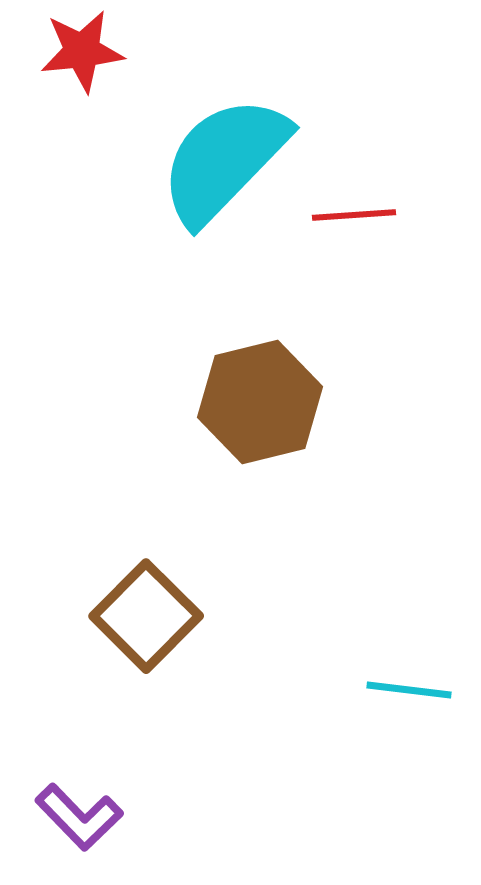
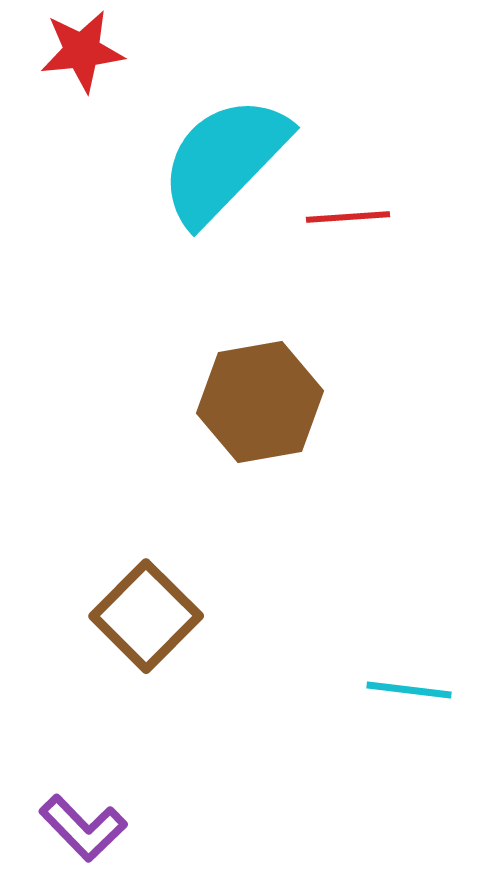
red line: moved 6 px left, 2 px down
brown hexagon: rotated 4 degrees clockwise
purple L-shape: moved 4 px right, 11 px down
